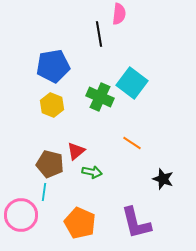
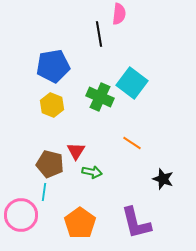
red triangle: rotated 18 degrees counterclockwise
orange pentagon: rotated 12 degrees clockwise
